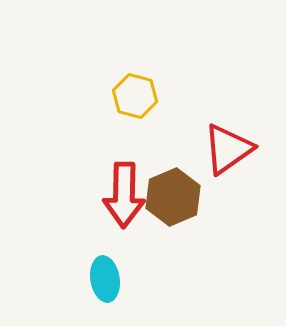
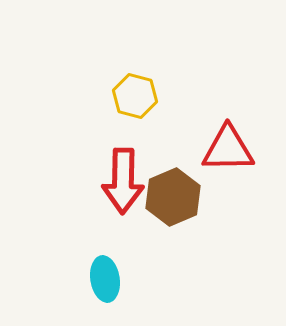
red triangle: rotated 34 degrees clockwise
red arrow: moved 1 px left, 14 px up
